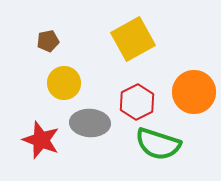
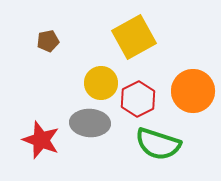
yellow square: moved 1 px right, 2 px up
yellow circle: moved 37 px right
orange circle: moved 1 px left, 1 px up
red hexagon: moved 1 px right, 3 px up
